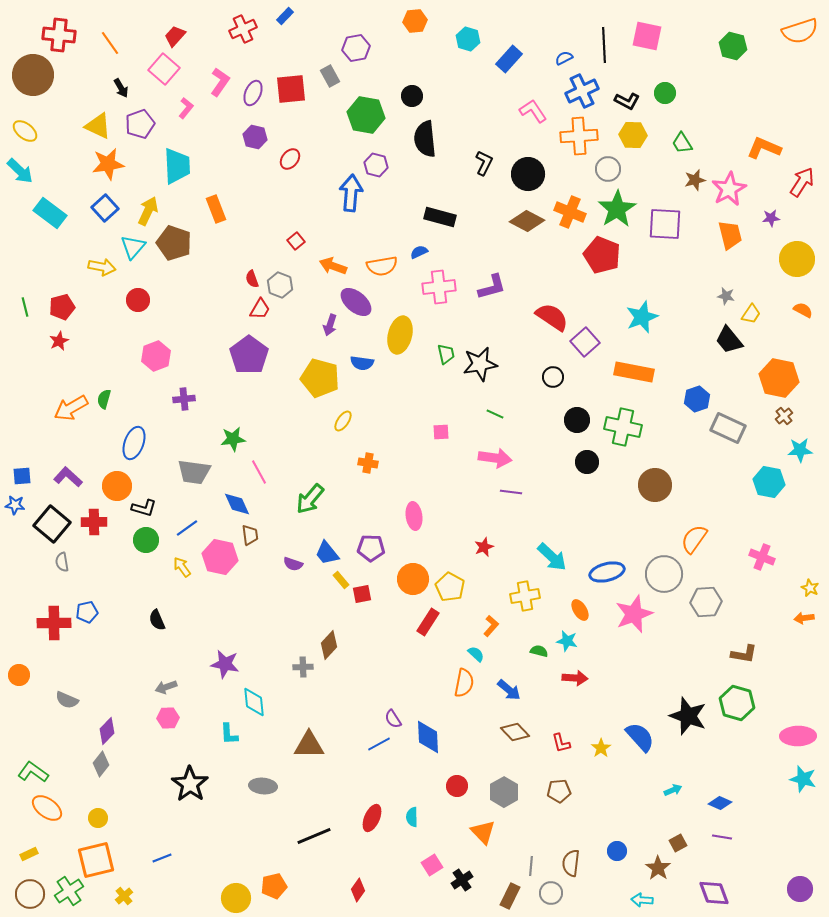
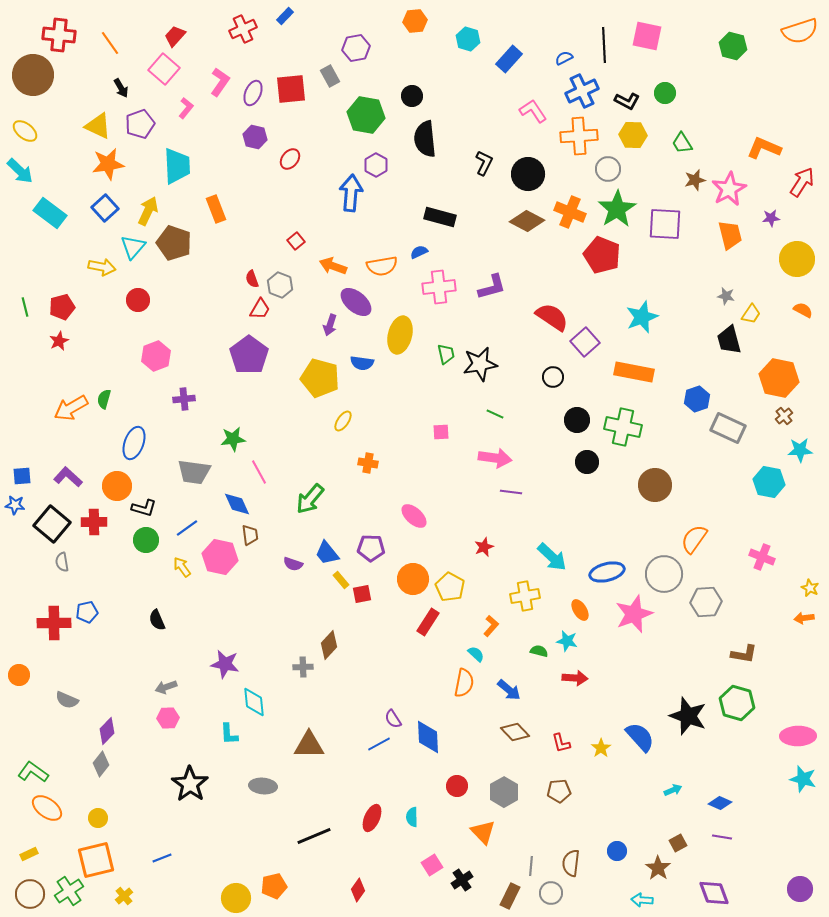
purple hexagon at (376, 165): rotated 15 degrees clockwise
black trapezoid at (729, 340): rotated 24 degrees clockwise
pink ellipse at (414, 516): rotated 40 degrees counterclockwise
